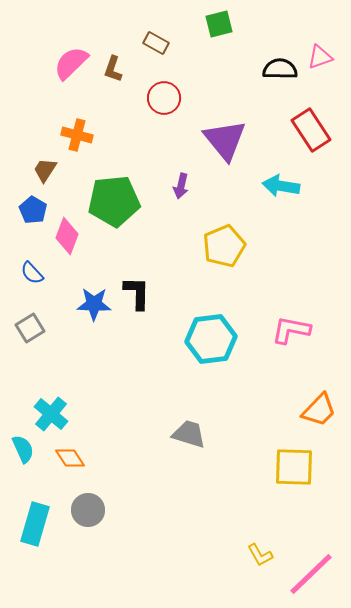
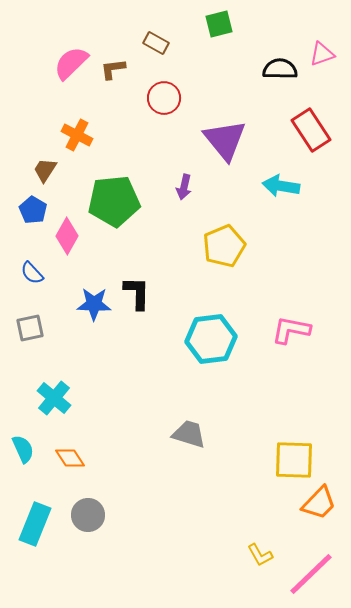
pink triangle: moved 2 px right, 3 px up
brown L-shape: rotated 64 degrees clockwise
orange cross: rotated 12 degrees clockwise
purple arrow: moved 3 px right, 1 px down
pink diamond: rotated 9 degrees clockwise
gray square: rotated 20 degrees clockwise
orange trapezoid: moved 93 px down
cyan cross: moved 3 px right, 16 px up
yellow square: moved 7 px up
gray circle: moved 5 px down
cyan rectangle: rotated 6 degrees clockwise
